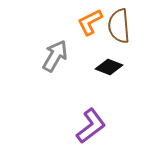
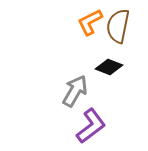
brown semicircle: moved 1 px left; rotated 16 degrees clockwise
gray arrow: moved 20 px right, 35 px down
